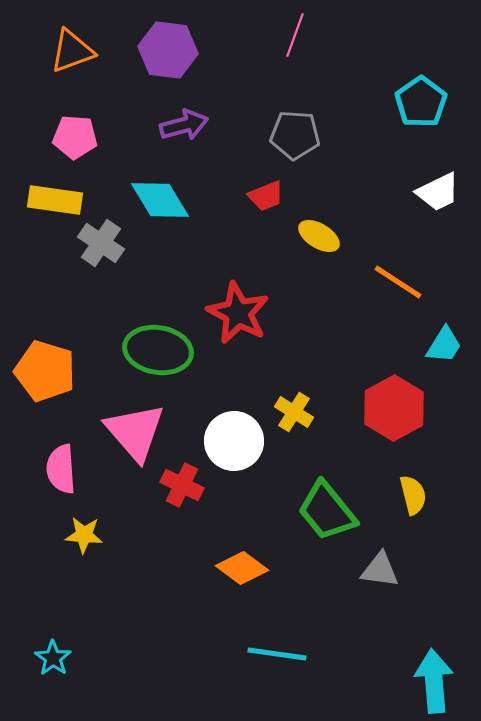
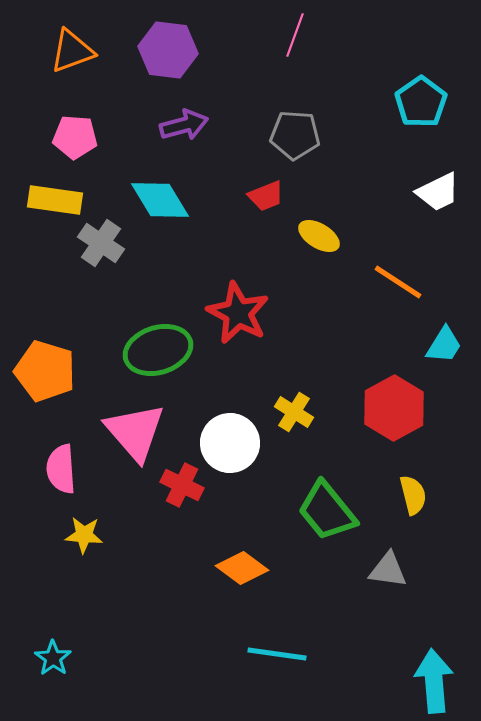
green ellipse: rotated 26 degrees counterclockwise
white circle: moved 4 px left, 2 px down
gray triangle: moved 8 px right
